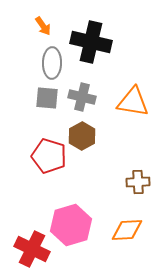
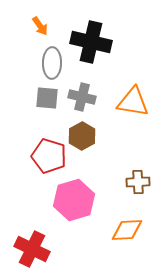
orange arrow: moved 3 px left
pink hexagon: moved 3 px right, 25 px up
